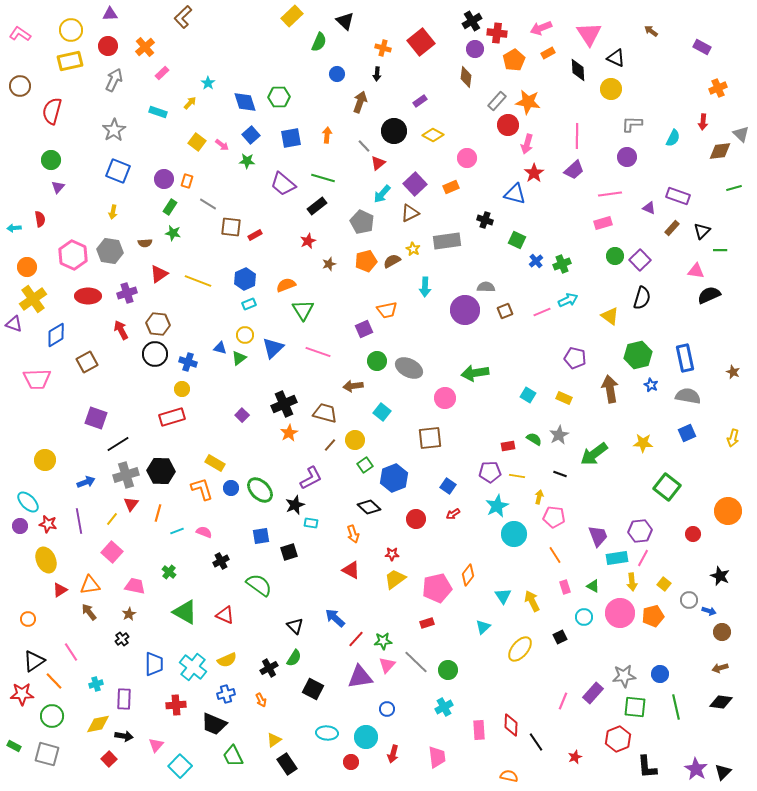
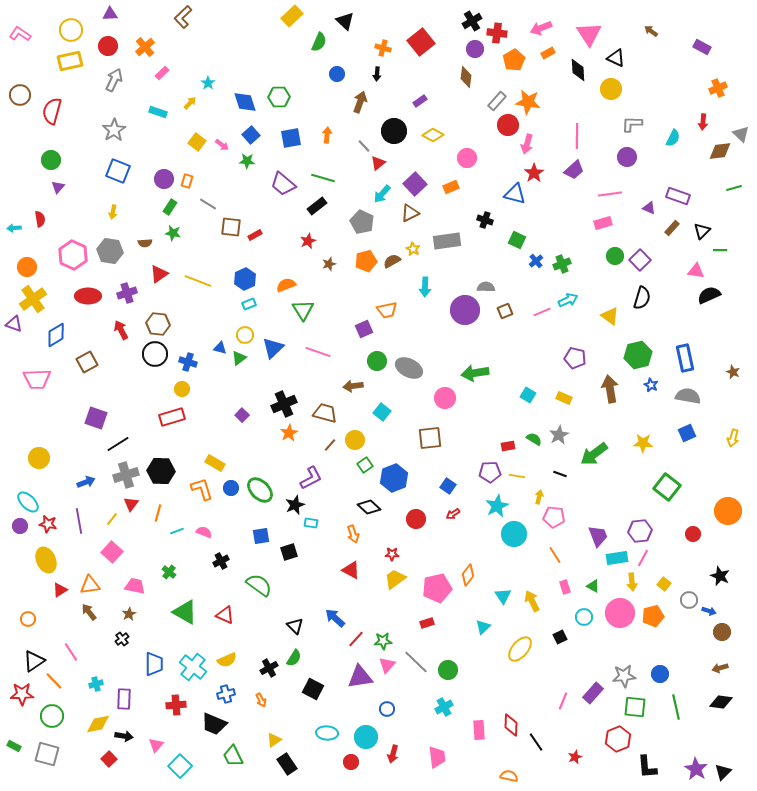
brown circle at (20, 86): moved 9 px down
yellow circle at (45, 460): moved 6 px left, 2 px up
